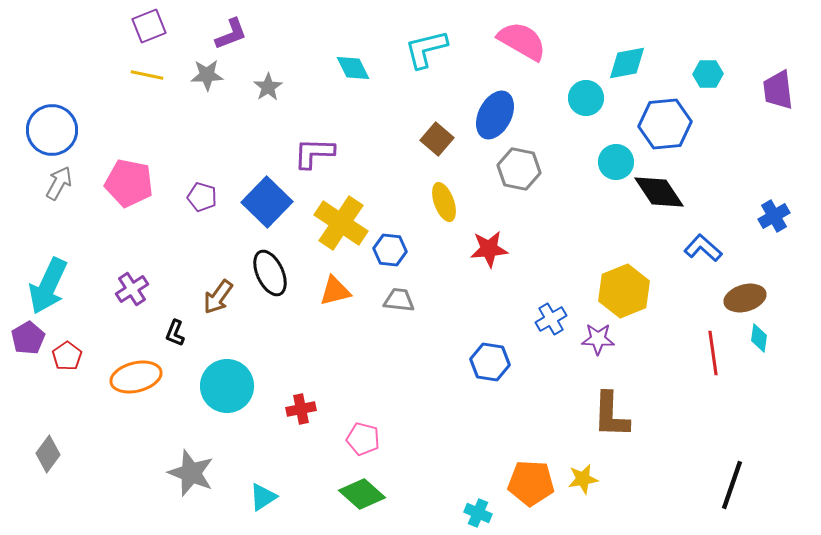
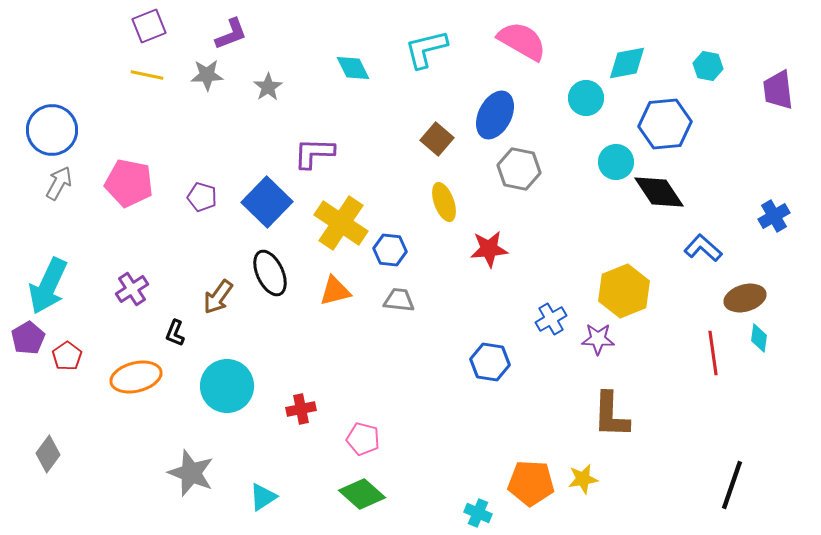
cyan hexagon at (708, 74): moved 8 px up; rotated 12 degrees clockwise
